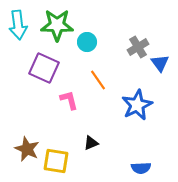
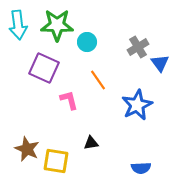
black triangle: rotated 14 degrees clockwise
